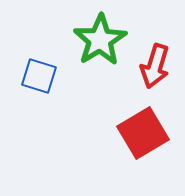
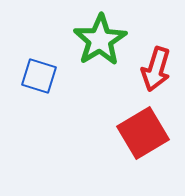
red arrow: moved 1 px right, 3 px down
